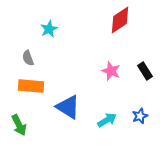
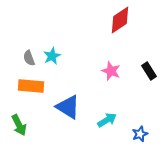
cyan star: moved 3 px right, 27 px down
gray semicircle: moved 1 px right
black rectangle: moved 4 px right
blue star: moved 18 px down
